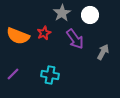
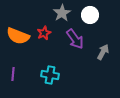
purple line: rotated 40 degrees counterclockwise
